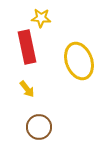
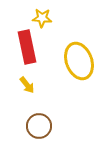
yellow star: moved 1 px right
yellow arrow: moved 4 px up
brown circle: moved 1 px up
